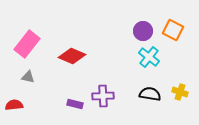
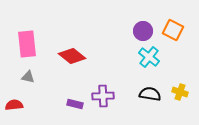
pink rectangle: rotated 44 degrees counterclockwise
red diamond: rotated 16 degrees clockwise
